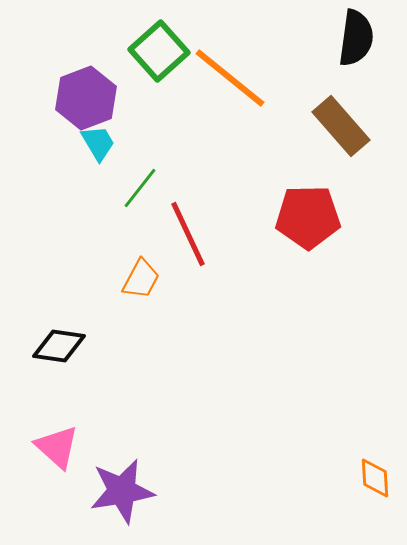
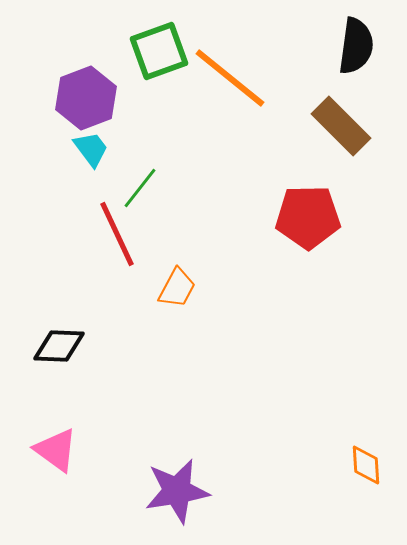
black semicircle: moved 8 px down
green square: rotated 22 degrees clockwise
brown rectangle: rotated 4 degrees counterclockwise
cyan trapezoid: moved 7 px left, 6 px down; rotated 6 degrees counterclockwise
red line: moved 71 px left
orange trapezoid: moved 36 px right, 9 px down
black diamond: rotated 6 degrees counterclockwise
pink triangle: moved 1 px left, 3 px down; rotated 6 degrees counterclockwise
orange diamond: moved 9 px left, 13 px up
purple star: moved 55 px right
